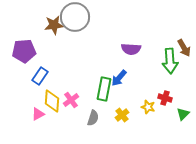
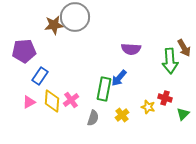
pink triangle: moved 9 px left, 12 px up
